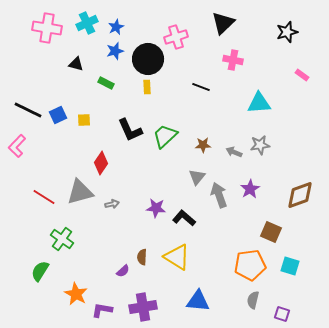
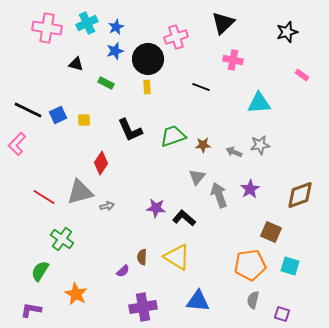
green trapezoid at (165, 136): moved 8 px right; rotated 24 degrees clockwise
pink L-shape at (17, 146): moved 2 px up
gray arrow at (112, 204): moved 5 px left, 2 px down
purple L-shape at (102, 310): moved 71 px left
